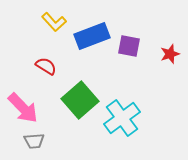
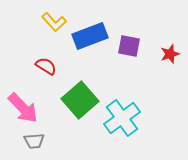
blue rectangle: moved 2 px left
